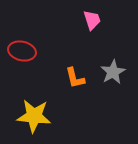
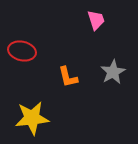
pink trapezoid: moved 4 px right
orange L-shape: moved 7 px left, 1 px up
yellow star: moved 2 px left, 2 px down; rotated 12 degrees counterclockwise
